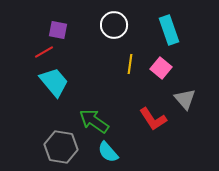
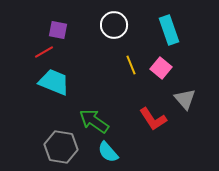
yellow line: moved 1 px right, 1 px down; rotated 30 degrees counterclockwise
cyan trapezoid: rotated 28 degrees counterclockwise
